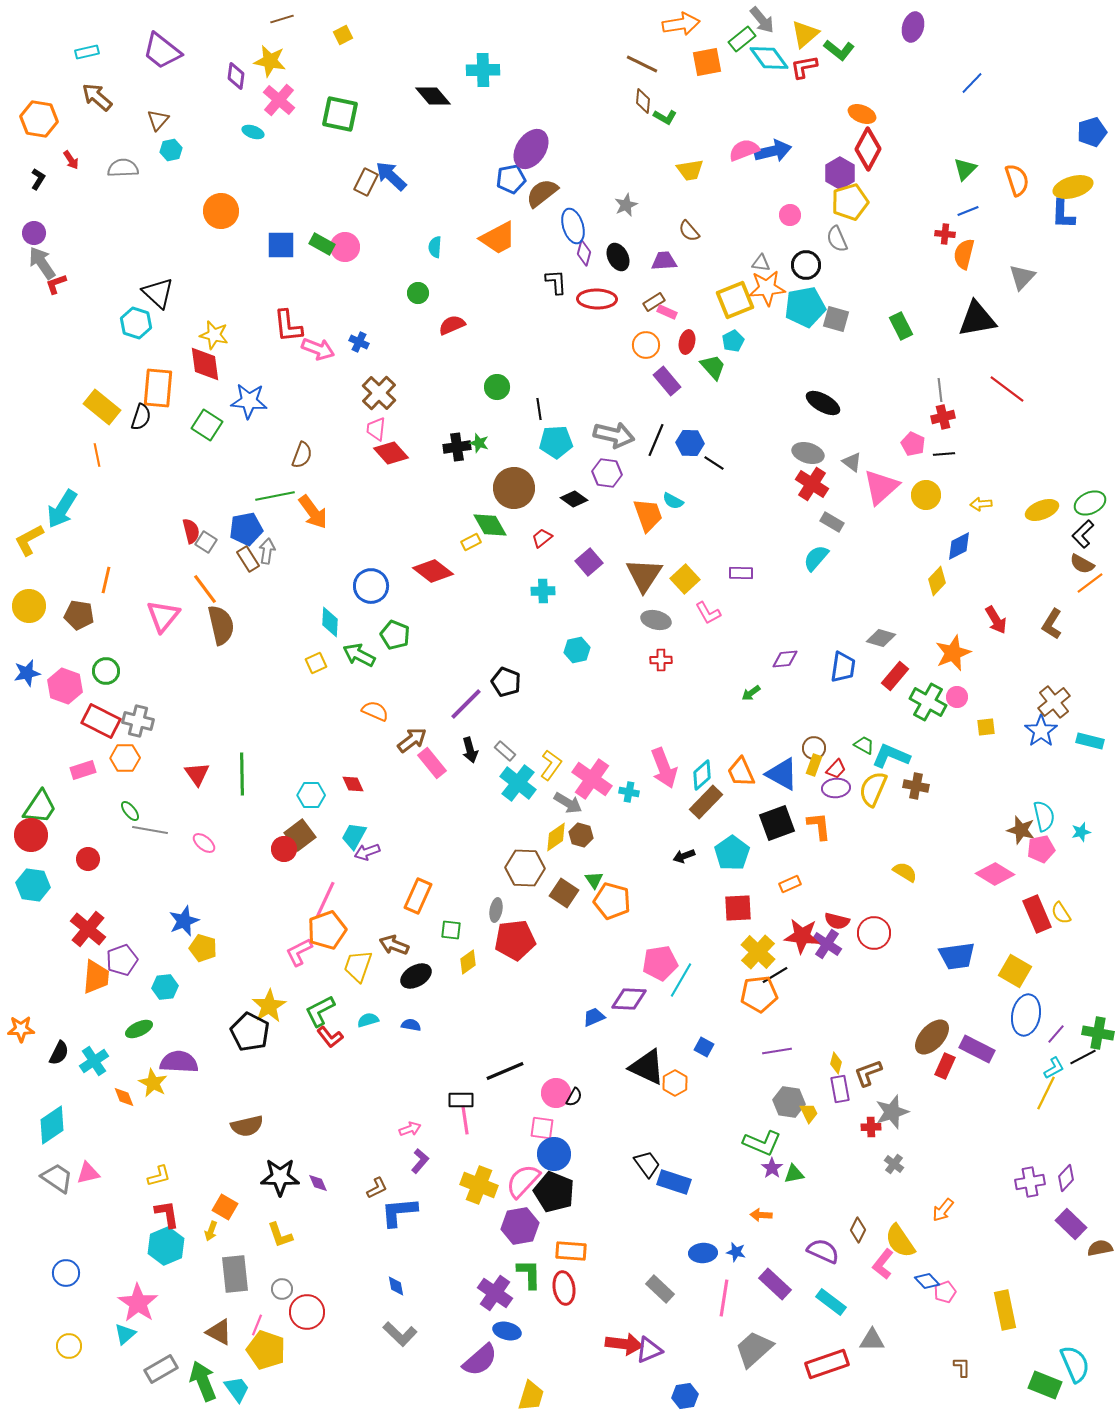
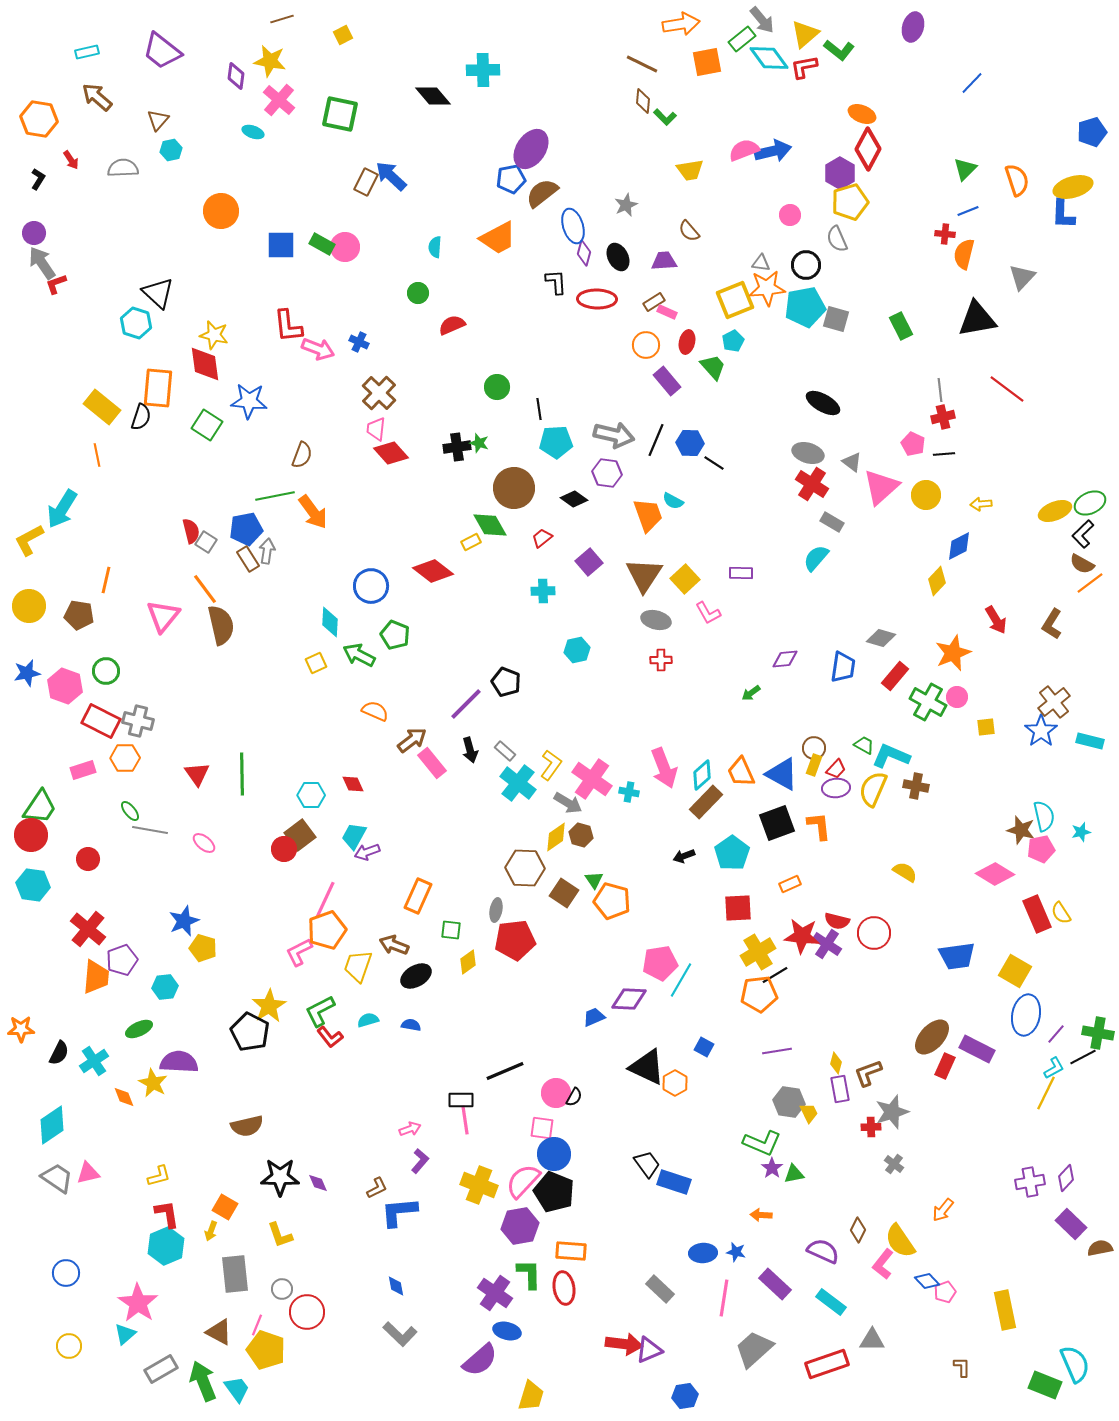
green L-shape at (665, 117): rotated 15 degrees clockwise
yellow ellipse at (1042, 510): moved 13 px right, 1 px down
yellow cross at (758, 952): rotated 16 degrees clockwise
